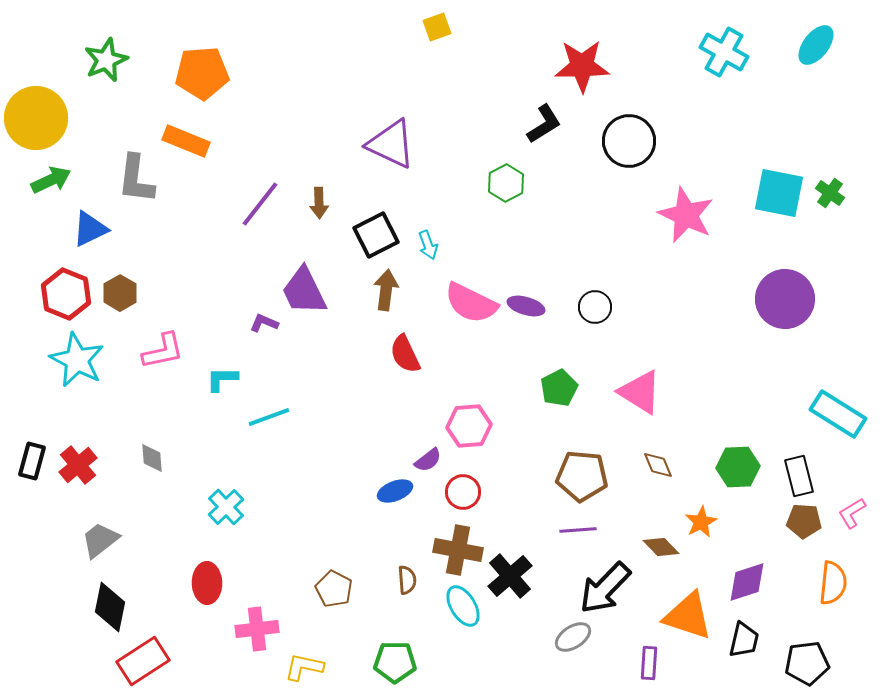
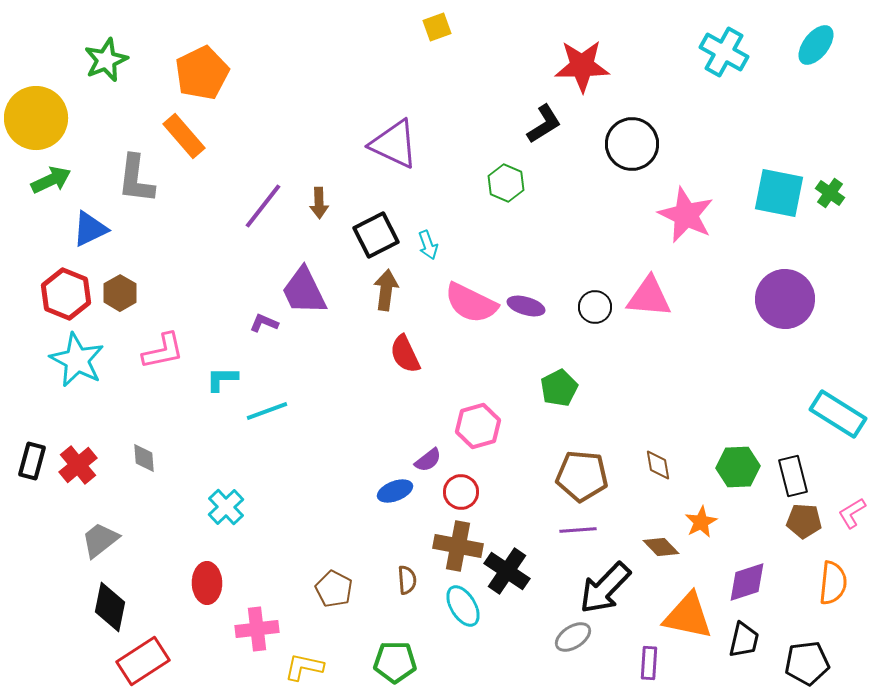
orange pentagon at (202, 73): rotated 22 degrees counterclockwise
orange rectangle at (186, 141): moved 2 px left, 5 px up; rotated 27 degrees clockwise
black circle at (629, 141): moved 3 px right, 3 px down
purple triangle at (391, 144): moved 3 px right
green hexagon at (506, 183): rotated 9 degrees counterclockwise
purple line at (260, 204): moved 3 px right, 2 px down
pink triangle at (640, 392): moved 9 px right, 95 px up; rotated 27 degrees counterclockwise
cyan line at (269, 417): moved 2 px left, 6 px up
pink hexagon at (469, 426): moved 9 px right; rotated 12 degrees counterclockwise
gray diamond at (152, 458): moved 8 px left
brown diamond at (658, 465): rotated 12 degrees clockwise
black rectangle at (799, 476): moved 6 px left
red circle at (463, 492): moved 2 px left
brown cross at (458, 550): moved 4 px up
black cross at (510, 576): moved 3 px left, 5 px up; rotated 15 degrees counterclockwise
orange triangle at (688, 616): rotated 6 degrees counterclockwise
